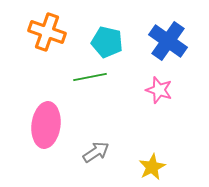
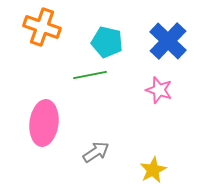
orange cross: moved 5 px left, 5 px up
blue cross: rotated 9 degrees clockwise
green line: moved 2 px up
pink ellipse: moved 2 px left, 2 px up
yellow star: moved 1 px right, 3 px down
